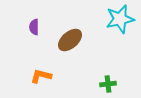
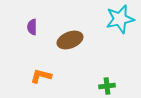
purple semicircle: moved 2 px left
brown ellipse: rotated 20 degrees clockwise
green cross: moved 1 px left, 2 px down
